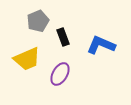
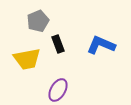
black rectangle: moved 5 px left, 7 px down
yellow trapezoid: rotated 12 degrees clockwise
purple ellipse: moved 2 px left, 16 px down
